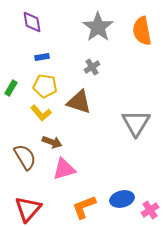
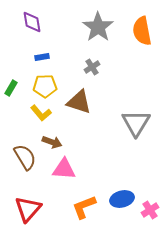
yellow pentagon: rotated 10 degrees counterclockwise
pink triangle: rotated 20 degrees clockwise
